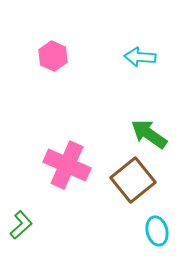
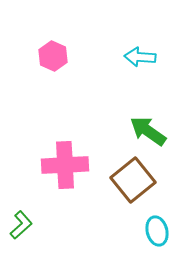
green arrow: moved 1 px left, 3 px up
pink cross: moved 2 px left; rotated 27 degrees counterclockwise
